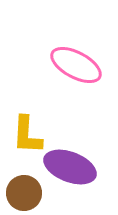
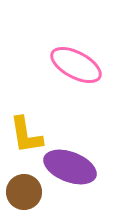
yellow L-shape: moved 1 px left; rotated 12 degrees counterclockwise
brown circle: moved 1 px up
